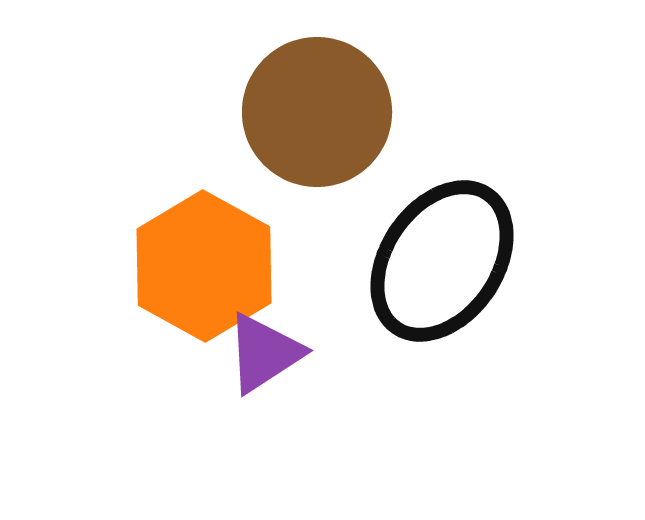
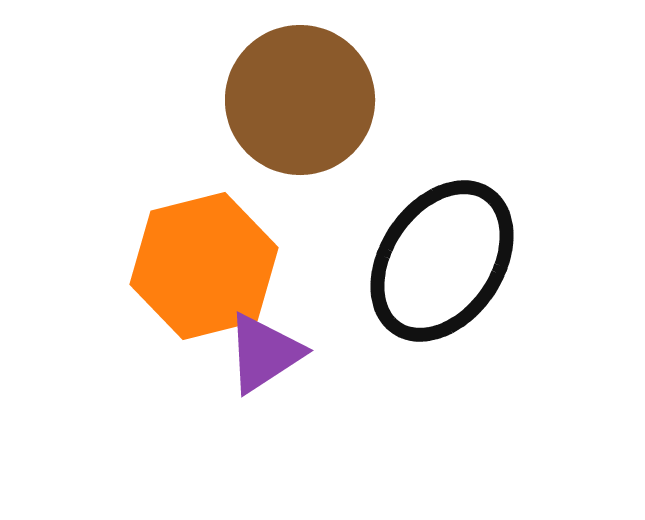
brown circle: moved 17 px left, 12 px up
orange hexagon: rotated 17 degrees clockwise
